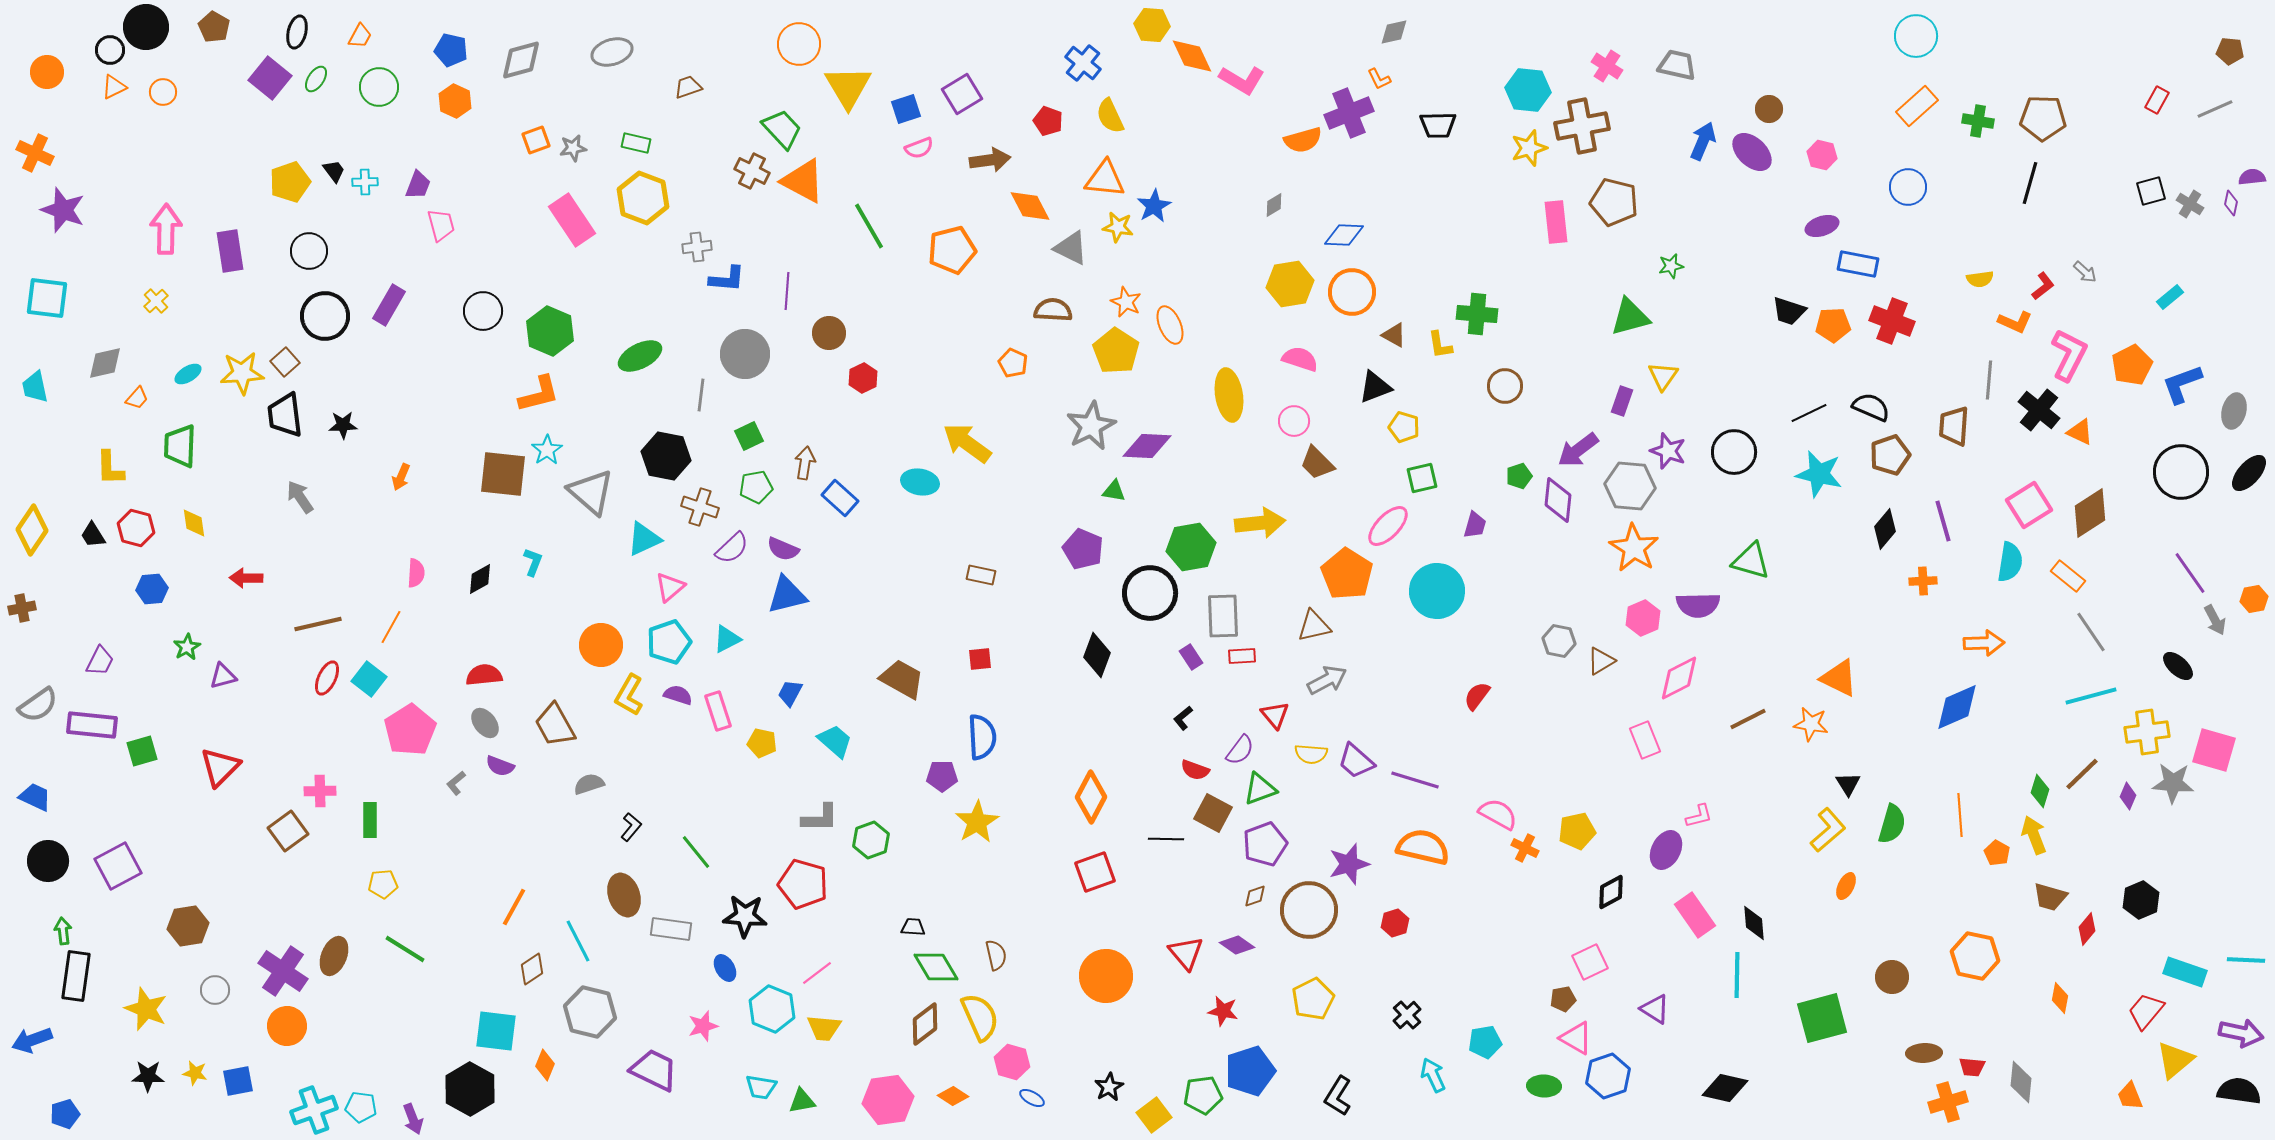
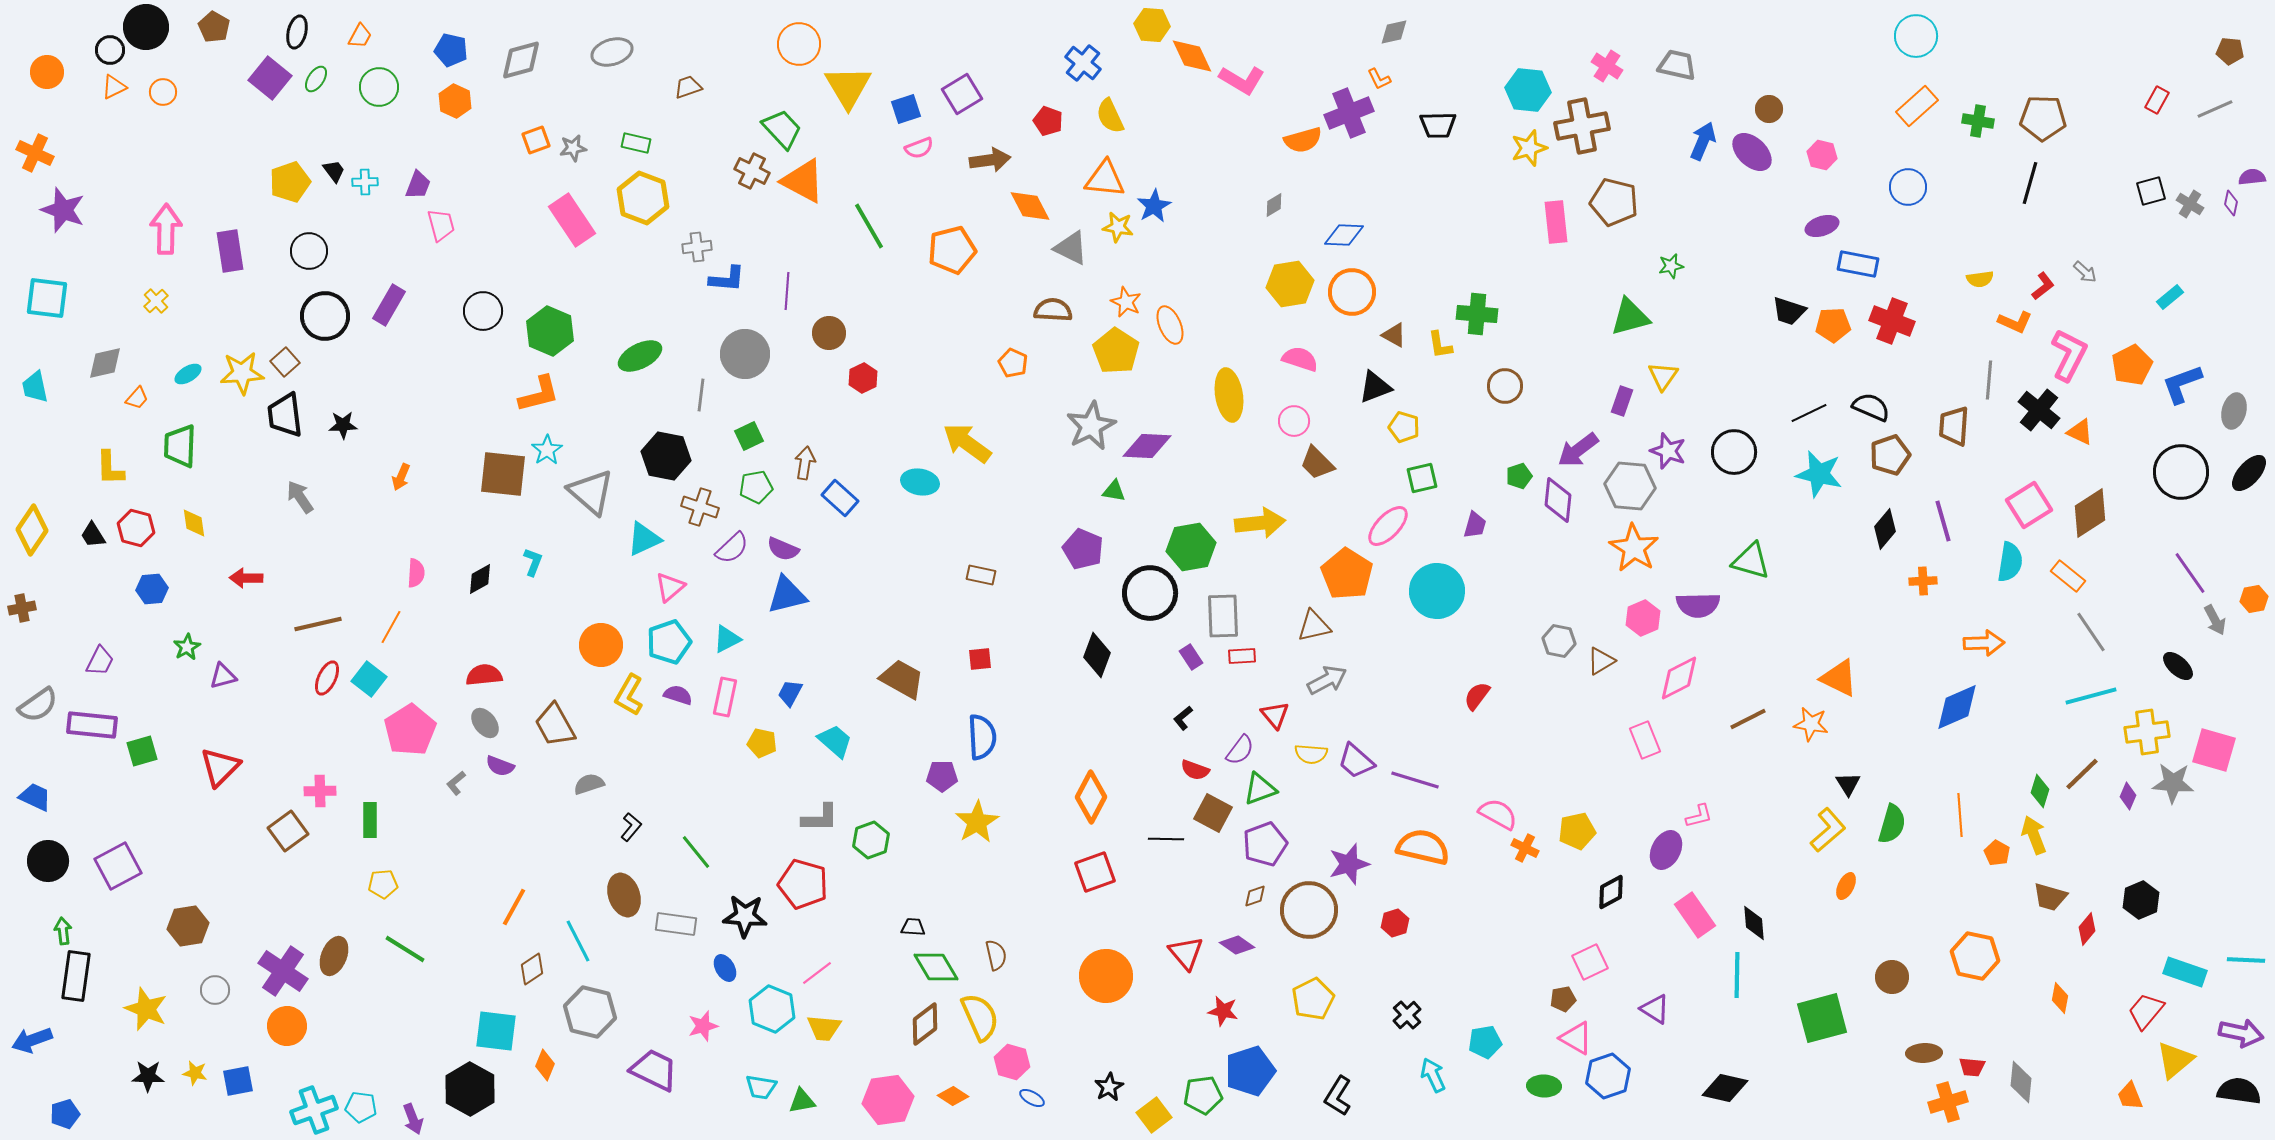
pink rectangle at (718, 711): moved 7 px right, 14 px up; rotated 30 degrees clockwise
gray rectangle at (671, 929): moved 5 px right, 5 px up
